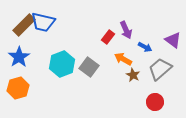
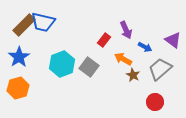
red rectangle: moved 4 px left, 3 px down
